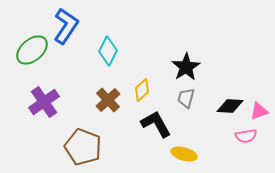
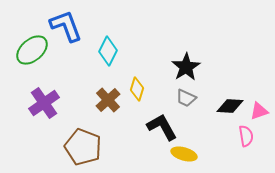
blue L-shape: rotated 54 degrees counterclockwise
yellow diamond: moved 5 px left, 1 px up; rotated 30 degrees counterclockwise
gray trapezoid: rotated 80 degrees counterclockwise
purple cross: moved 1 px down
black L-shape: moved 6 px right, 3 px down
pink semicircle: rotated 90 degrees counterclockwise
